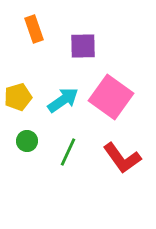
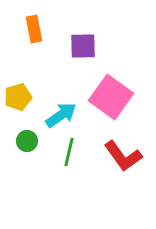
orange rectangle: rotated 8 degrees clockwise
cyan arrow: moved 2 px left, 15 px down
green line: moved 1 px right; rotated 12 degrees counterclockwise
red L-shape: moved 1 px right, 2 px up
